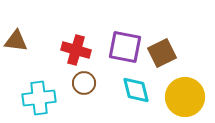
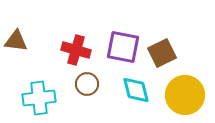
purple square: moved 2 px left
brown circle: moved 3 px right, 1 px down
yellow circle: moved 2 px up
